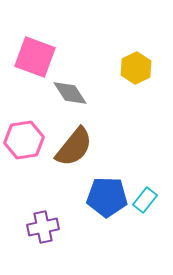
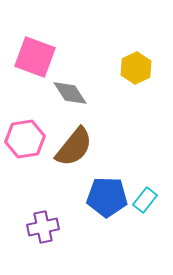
pink hexagon: moved 1 px right, 1 px up
